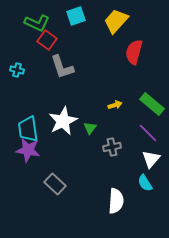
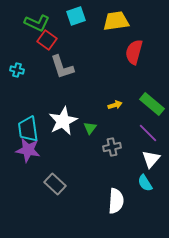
yellow trapezoid: rotated 40 degrees clockwise
